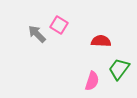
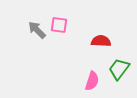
pink square: rotated 24 degrees counterclockwise
gray arrow: moved 4 px up
